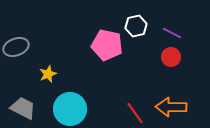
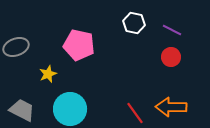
white hexagon: moved 2 px left, 3 px up; rotated 25 degrees clockwise
purple line: moved 3 px up
pink pentagon: moved 28 px left
gray trapezoid: moved 1 px left, 2 px down
